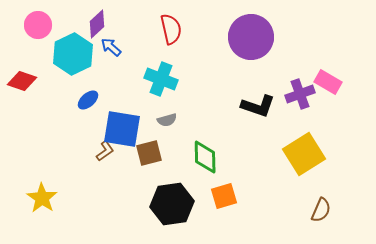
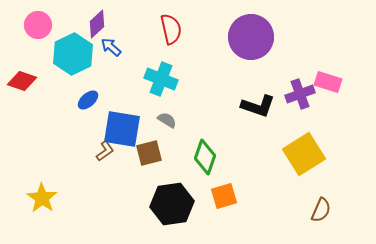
pink rectangle: rotated 12 degrees counterclockwise
gray semicircle: rotated 132 degrees counterclockwise
green diamond: rotated 20 degrees clockwise
